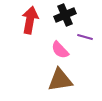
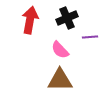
black cross: moved 2 px right, 3 px down
purple line: moved 5 px right; rotated 21 degrees counterclockwise
brown triangle: rotated 8 degrees clockwise
